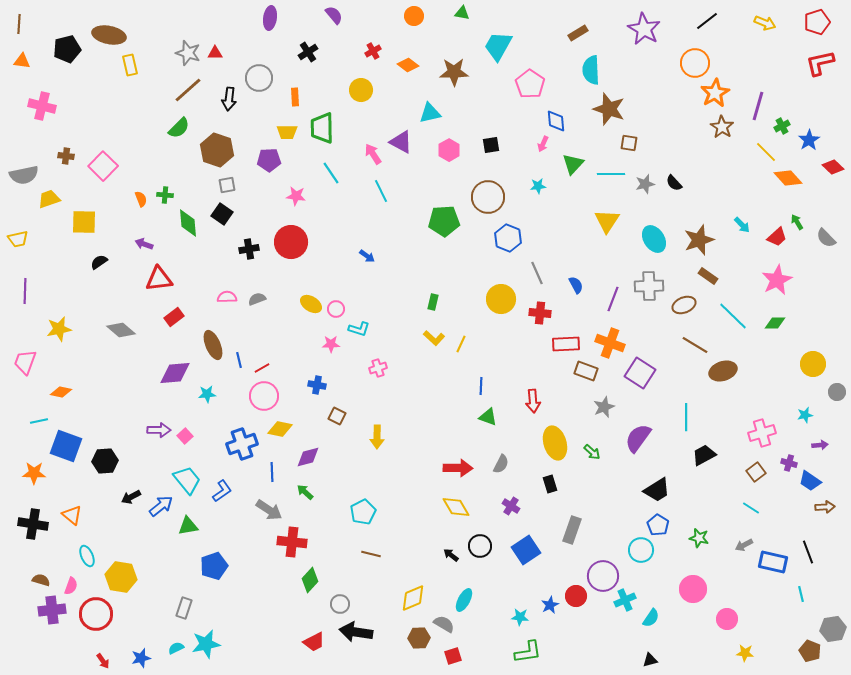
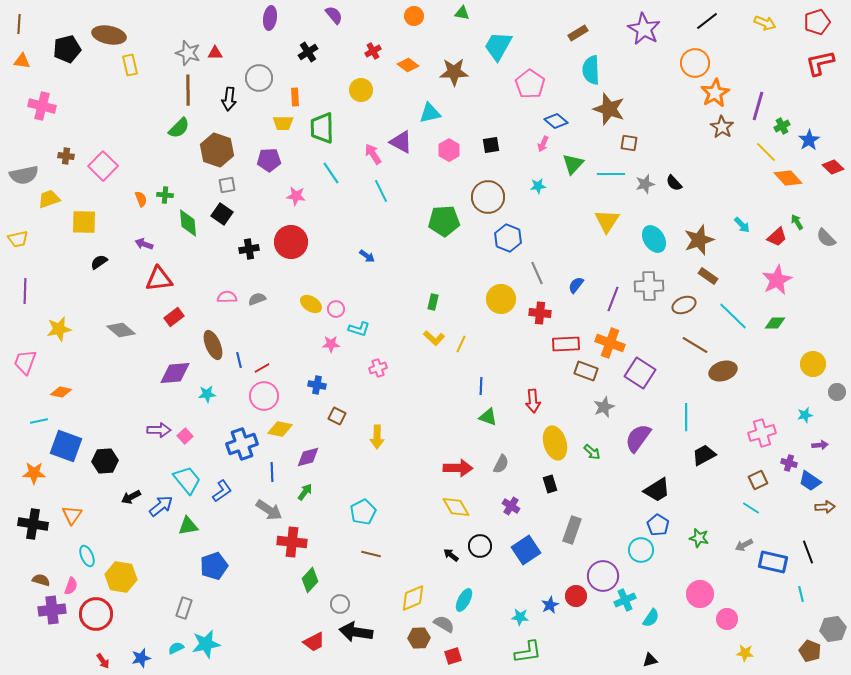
brown line at (188, 90): rotated 48 degrees counterclockwise
blue diamond at (556, 121): rotated 45 degrees counterclockwise
yellow trapezoid at (287, 132): moved 4 px left, 9 px up
blue semicircle at (576, 285): rotated 114 degrees counterclockwise
brown square at (756, 472): moved 2 px right, 8 px down; rotated 12 degrees clockwise
green arrow at (305, 492): rotated 84 degrees clockwise
orange triangle at (72, 515): rotated 25 degrees clockwise
pink circle at (693, 589): moved 7 px right, 5 px down
